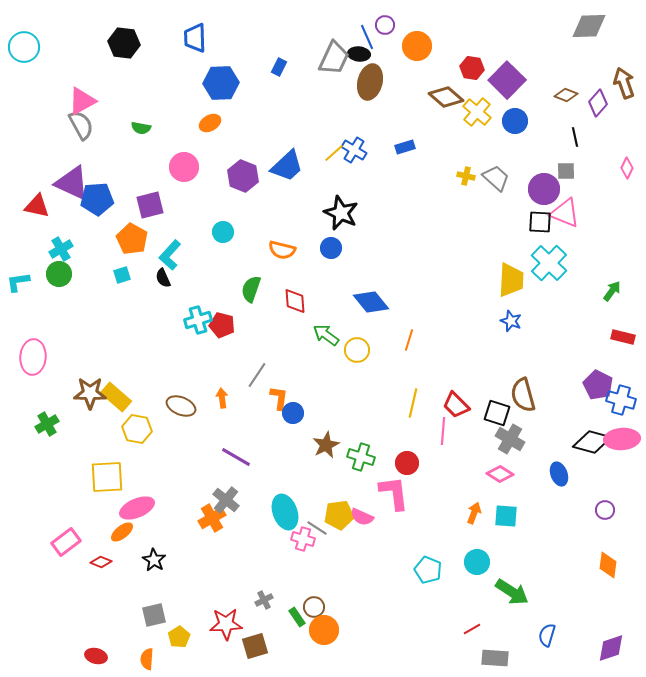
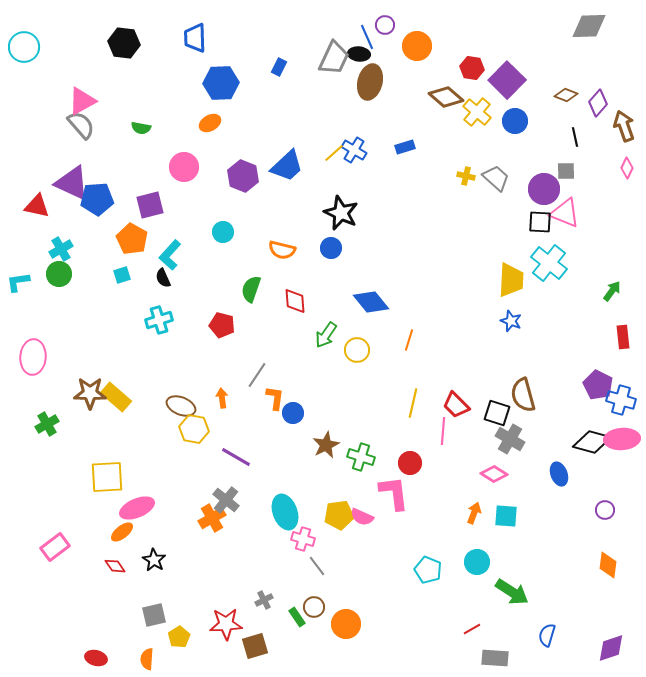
brown arrow at (624, 83): moved 43 px down
gray semicircle at (81, 125): rotated 12 degrees counterclockwise
cyan cross at (549, 263): rotated 6 degrees counterclockwise
cyan cross at (198, 320): moved 39 px left
green arrow at (326, 335): rotated 92 degrees counterclockwise
red rectangle at (623, 337): rotated 70 degrees clockwise
orange L-shape at (279, 398): moved 4 px left
yellow hexagon at (137, 429): moved 57 px right
red circle at (407, 463): moved 3 px right
pink diamond at (500, 474): moved 6 px left
gray line at (317, 528): moved 38 px down; rotated 20 degrees clockwise
pink rectangle at (66, 542): moved 11 px left, 5 px down
red diamond at (101, 562): moved 14 px right, 4 px down; rotated 35 degrees clockwise
orange circle at (324, 630): moved 22 px right, 6 px up
red ellipse at (96, 656): moved 2 px down
